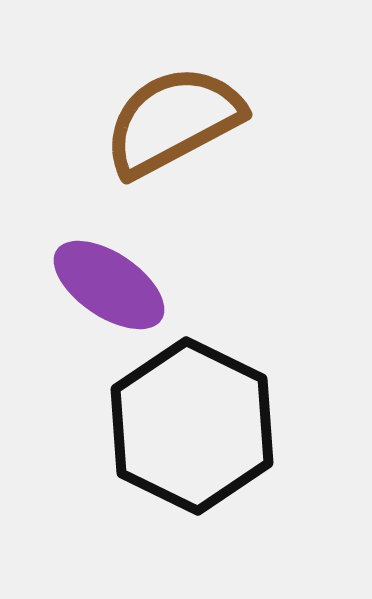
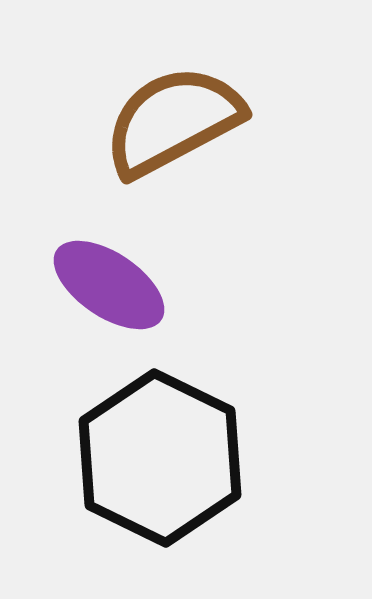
black hexagon: moved 32 px left, 32 px down
